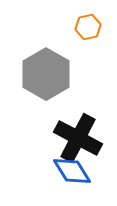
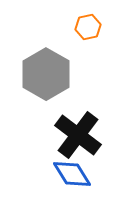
black cross: moved 3 px up; rotated 9 degrees clockwise
blue diamond: moved 3 px down
